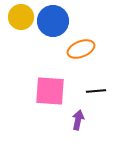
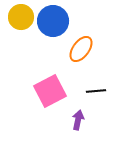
orange ellipse: rotated 32 degrees counterclockwise
pink square: rotated 32 degrees counterclockwise
